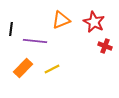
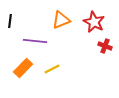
black line: moved 1 px left, 8 px up
